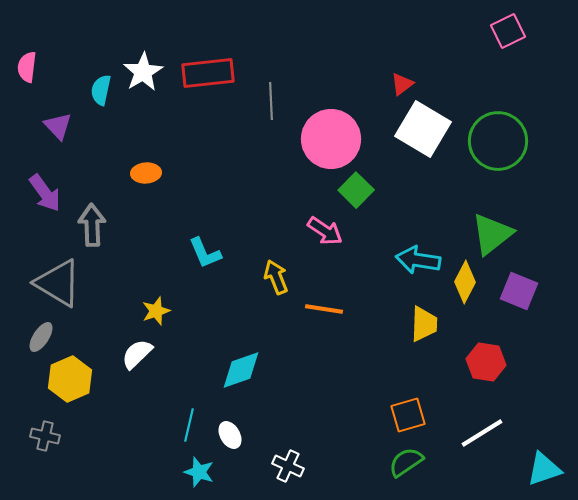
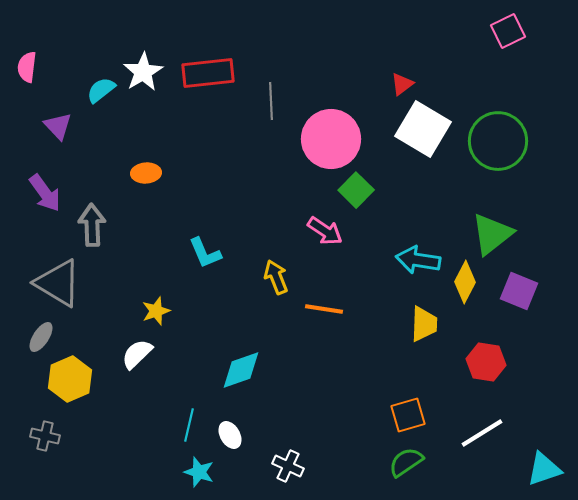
cyan semicircle: rotated 40 degrees clockwise
